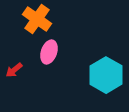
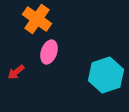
red arrow: moved 2 px right, 2 px down
cyan hexagon: rotated 12 degrees clockwise
